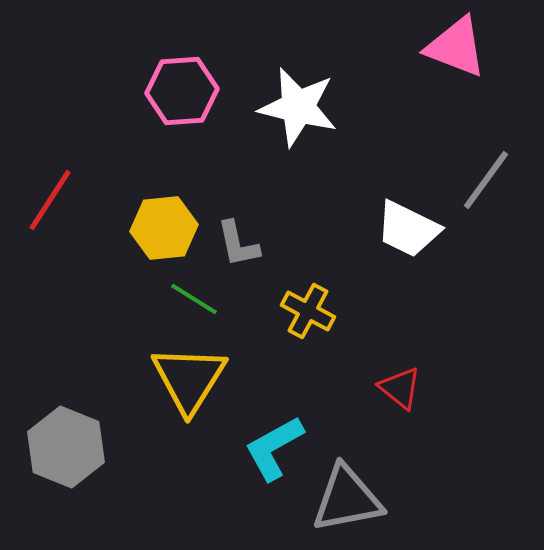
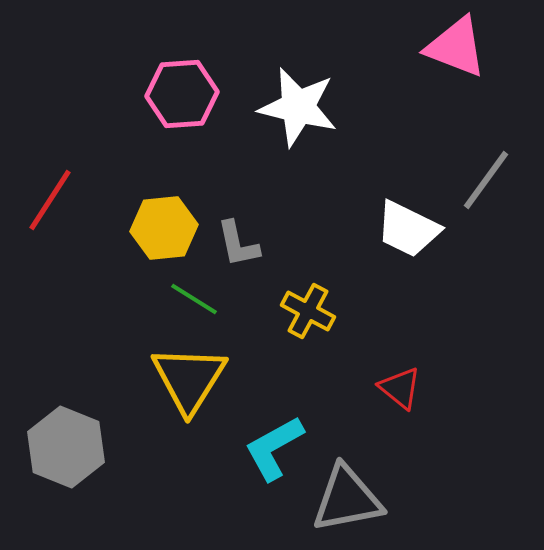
pink hexagon: moved 3 px down
